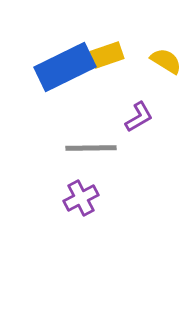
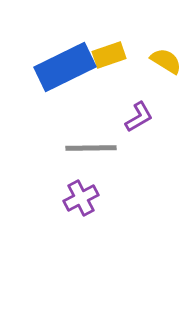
yellow rectangle: moved 2 px right
